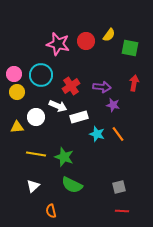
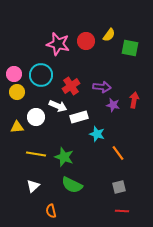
red arrow: moved 17 px down
orange line: moved 19 px down
